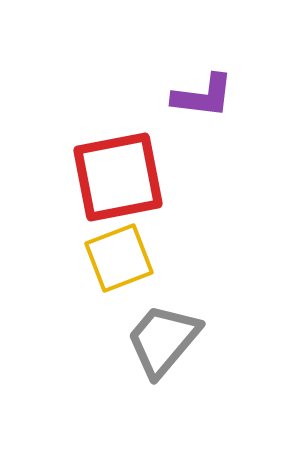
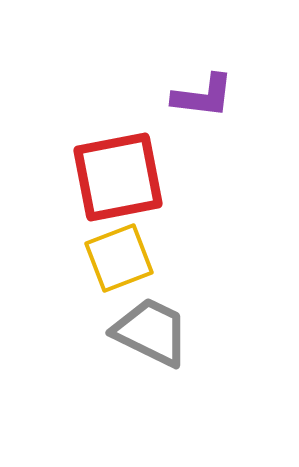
gray trapezoid: moved 12 px left, 8 px up; rotated 76 degrees clockwise
